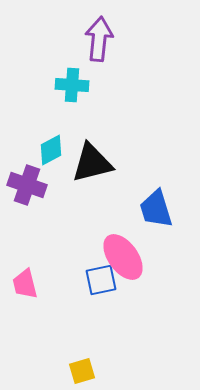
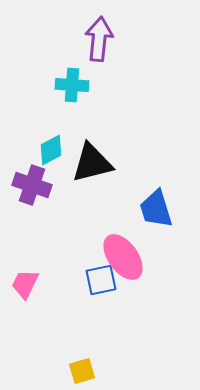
purple cross: moved 5 px right
pink trapezoid: rotated 40 degrees clockwise
